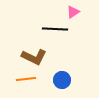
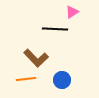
pink triangle: moved 1 px left
brown L-shape: moved 2 px right, 1 px down; rotated 20 degrees clockwise
